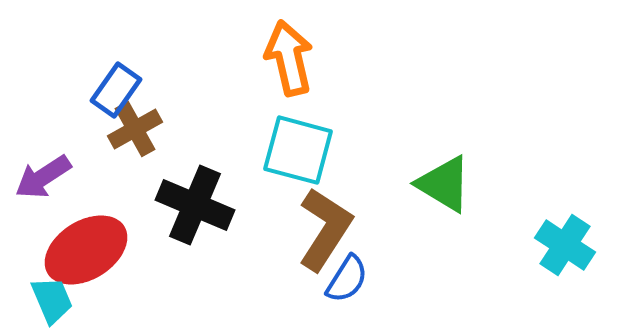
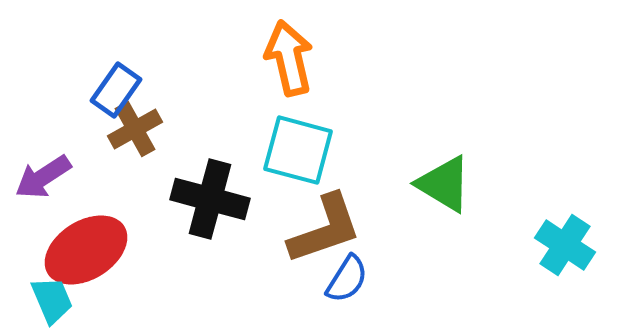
black cross: moved 15 px right, 6 px up; rotated 8 degrees counterclockwise
brown L-shape: rotated 38 degrees clockwise
